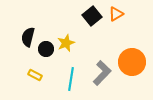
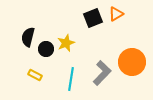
black square: moved 1 px right, 2 px down; rotated 18 degrees clockwise
